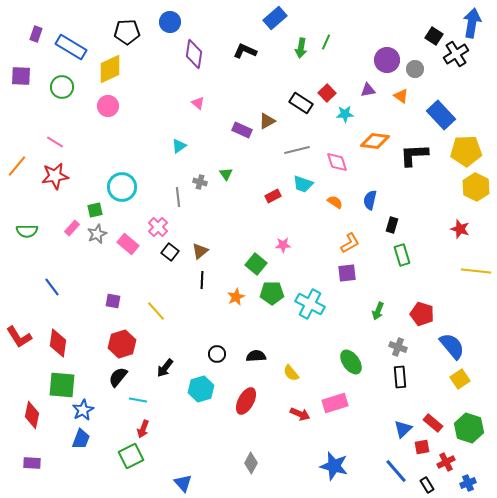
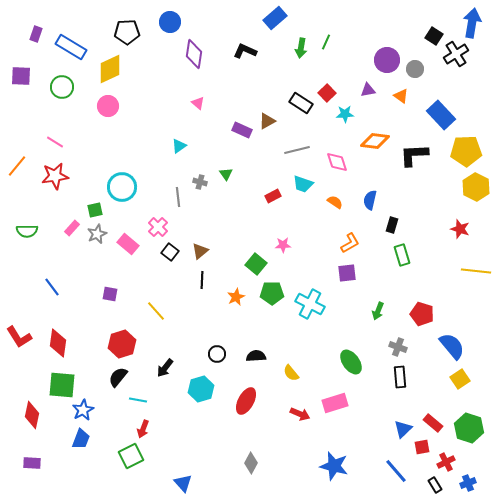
purple square at (113, 301): moved 3 px left, 7 px up
black rectangle at (427, 485): moved 8 px right
